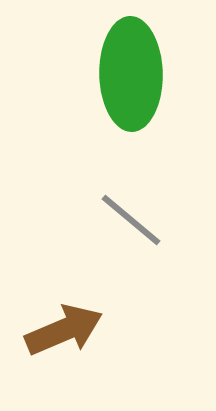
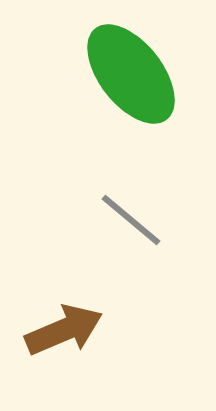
green ellipse: rotated 37 degrees counterclockwise
